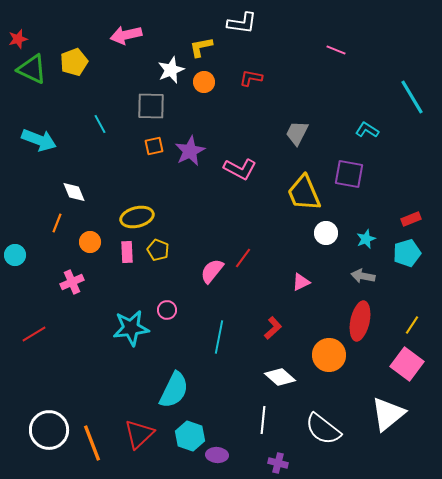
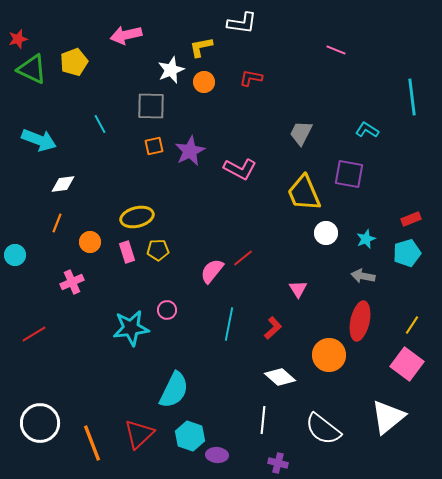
cyan line at (412, 97): rotated 24 degrees clockwise
gray trapezoid at (297, 133): moved 4 px right
white diamond at (74, 192): moved 11 px left, 8 px up; rotated 75 degrees counterclockwise
yellow pentagon at (158, 250): rotated 25 degrees counterclockwise
pink rectangle at (127, 252): rotated 15 degrees counterclockwise
red line at (243, 258): rotated 15 degrees clockwise
pink triangle at (301, 282): moved 3 px left, 7 px down; rotated 36 degrees counterclockwise
cyan line at (219, 337): moved 10 px right, 13 px up
white triangle at (388, 414): moved 3 px down
white circle at (49, 430): moved 9 px left, 7 px up
